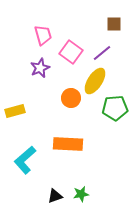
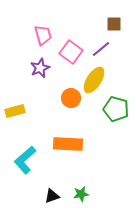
purple line: moved 1 px left, 4 px up
yellow ellipse: moved 1 px left, 1 px up
green pentagon: moved 1 px right, 1 px down; rotated 20 degrees clockwise
black triangle: moved 3 px left
